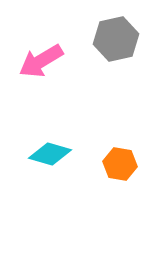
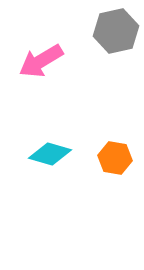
gray hexagon: moved 8 px up
orange hexagon: moved 5 px left, 6 px up
